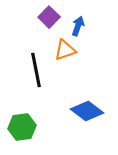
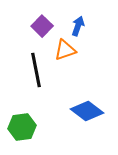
purple square: moved 7 px left, 9 px down
